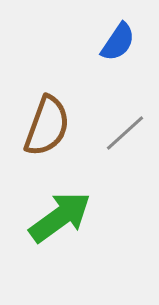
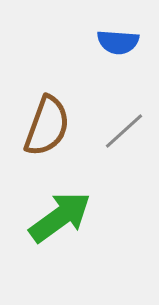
blue semicircle: rotated 60 degrees clockwise
gray line: moved 1 px left, 2 px up
